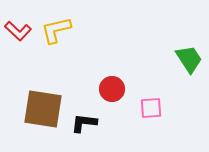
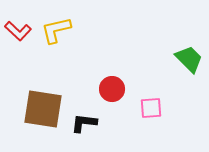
green trapezoid: rotated 12 degrees counterclockwise
